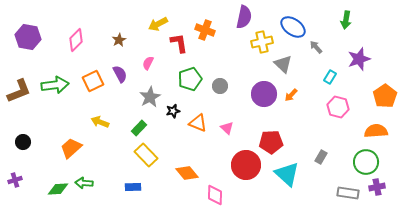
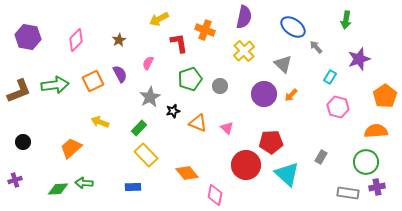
yellow arrow at (158, 24): moved 1 px right, 5 px up
yellow cross at (262, 42): moved 18 px left, 9 px down; rotated 30 degrees counterclockwise
pink diamond at (215, 195): rotated 10 degrees clockwise
